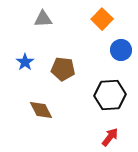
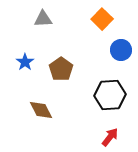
brown pentagon: moved 2 px left; rotated 30 degrees clockwise
